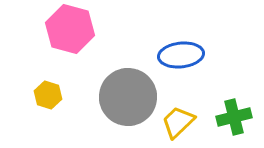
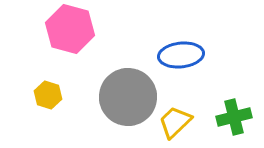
yellow trapezoid: moved 3 px left
